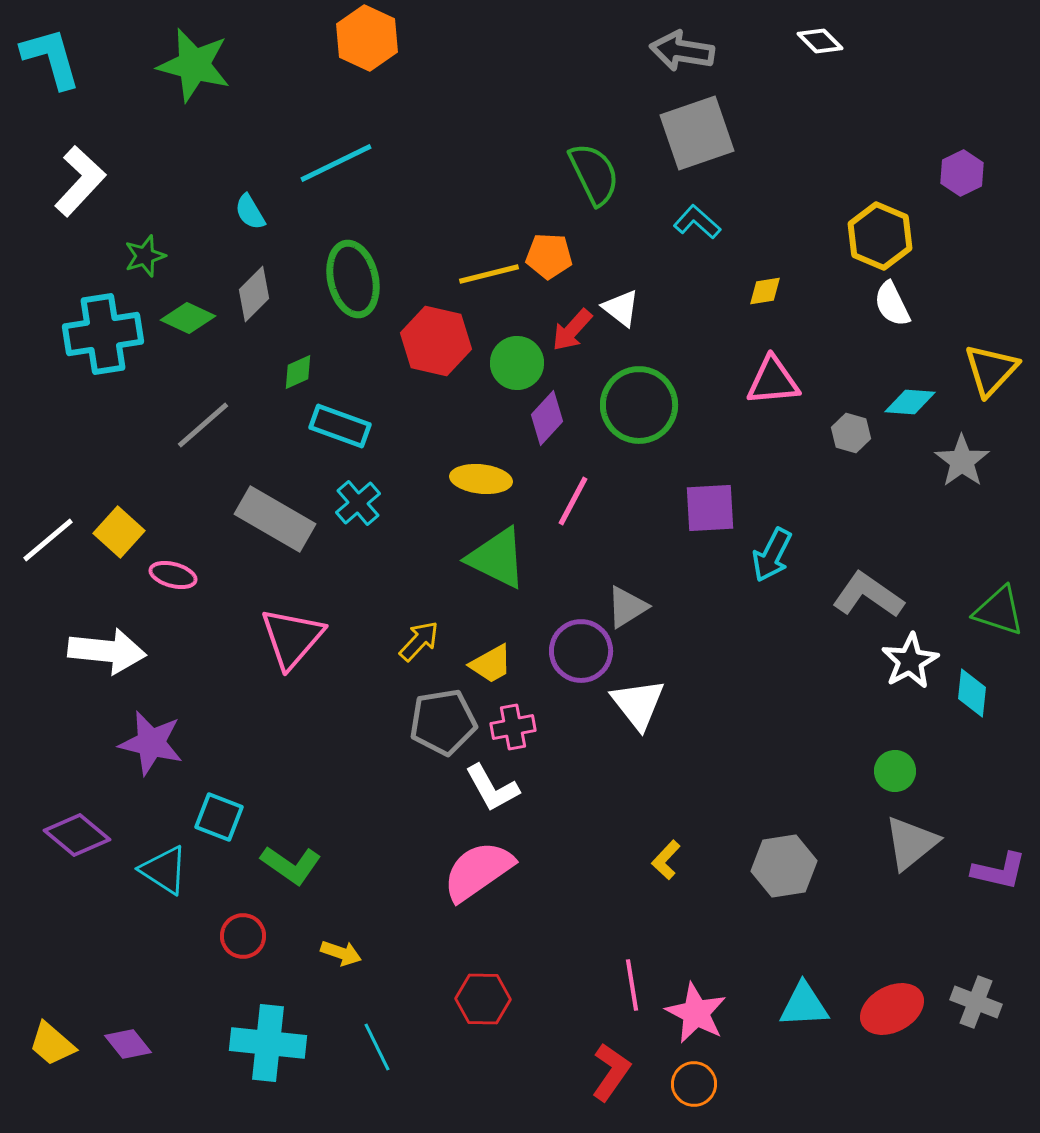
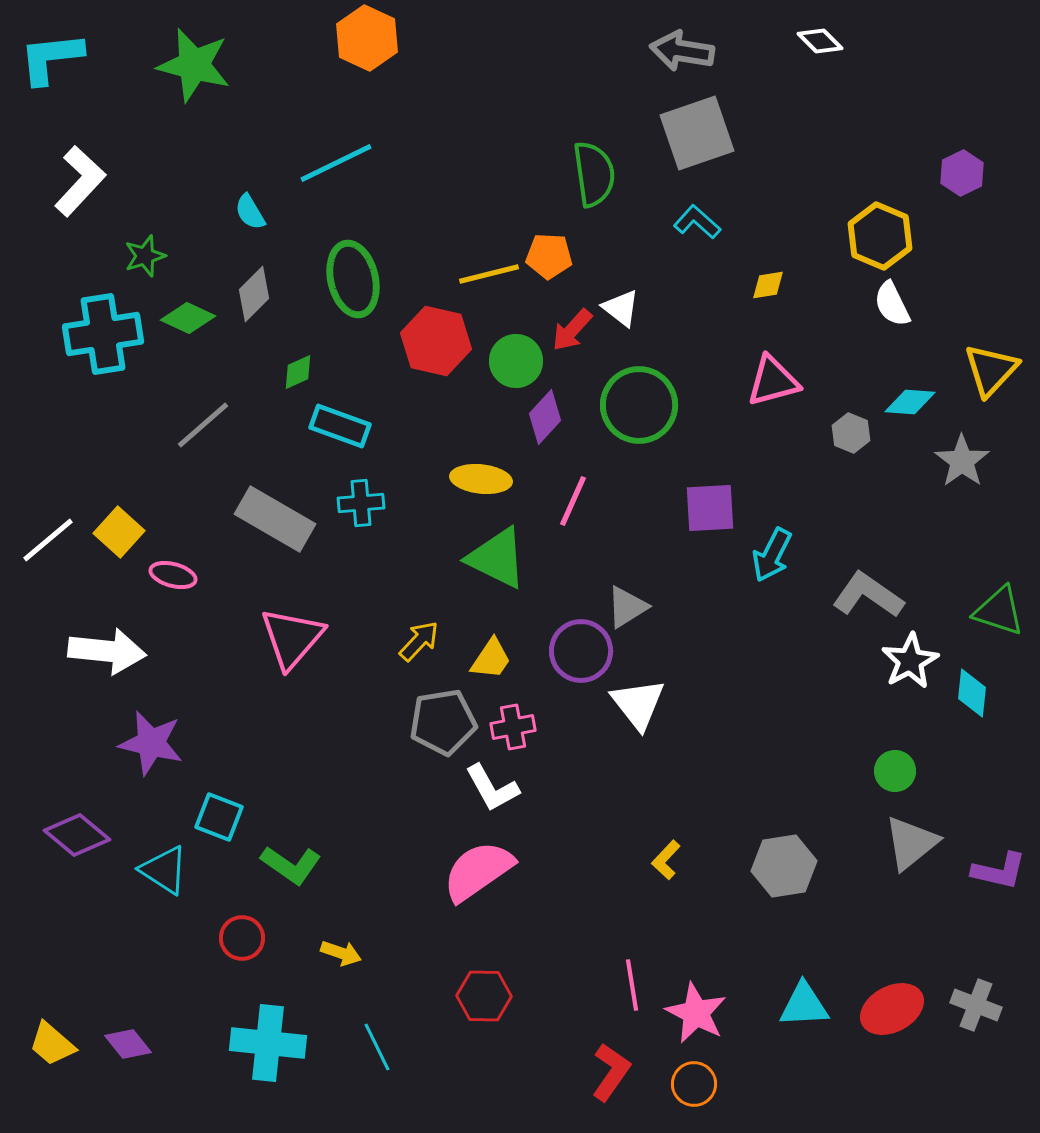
cyan L-shape at (51, 58): rotated 80 degrees counterclockwise
green semicircle at (594, 174): rotated 18 degrees clockwise
yellow diamond at (765, 291): moved 3 px right, 6 px up
green circle at (517, 363): moved 1 px left, 2 px up
pink triangle at (773, 381): rotated 10 degrees counterclockwise
purple diamond at (547, 418): moved 2 px left, 1 px up
gray hexagon at (851, 433): rotated 6 degrees clockwise
pink line at (573, 501): rotated 4 degrees counterclockwise
cyan cross at (358, 503): moved 3 px right; rotated 36 degrees clockwise
yellow trapezoid at (491, 664): moved 5 px up; rotated 27 degrees counterclockwise
red circle at (243, 936): moved 1 px left, 2 px down
red hexagon at (483, 999): moved 1 px right, 3 px up
gray cross at (976, 1002): moved 3 px down
